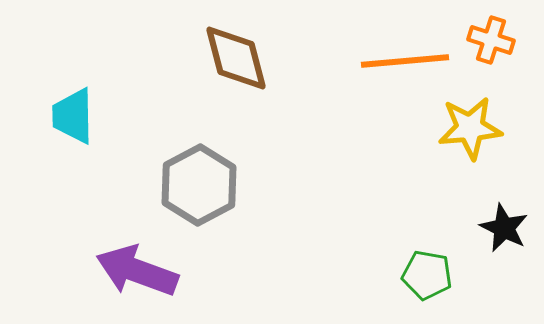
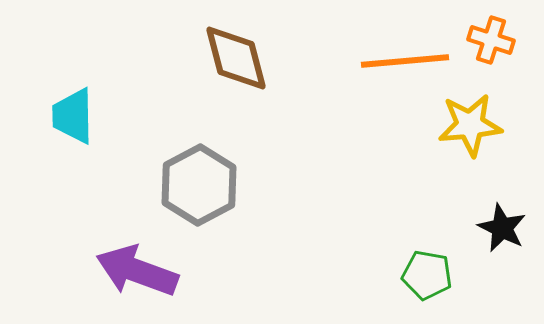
yellow star: moved 3 px up
black star: moved 2 px left
